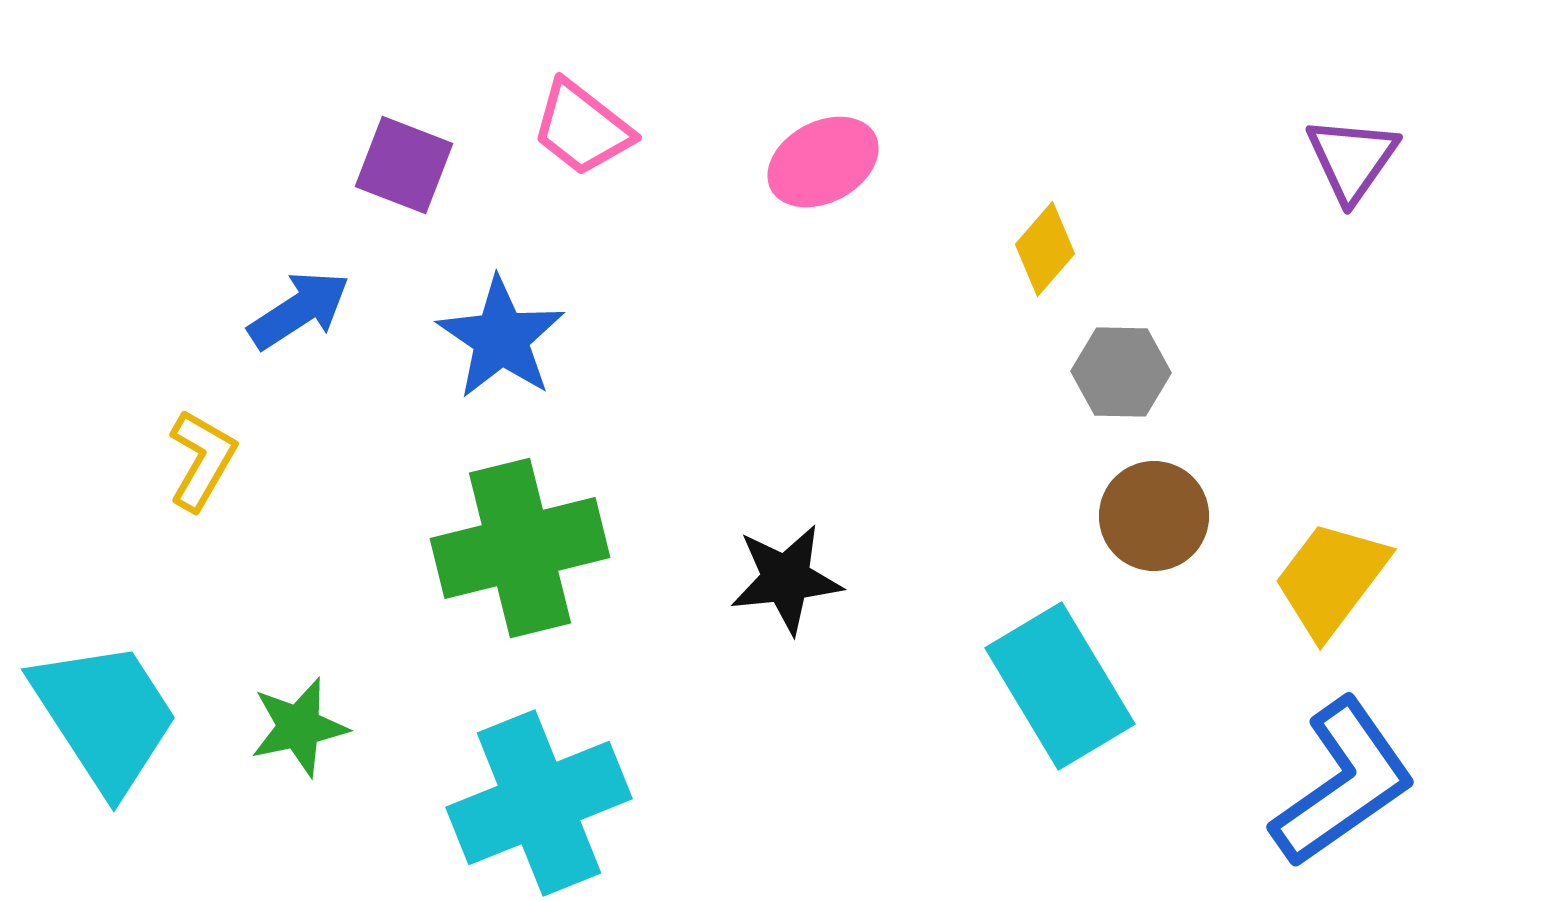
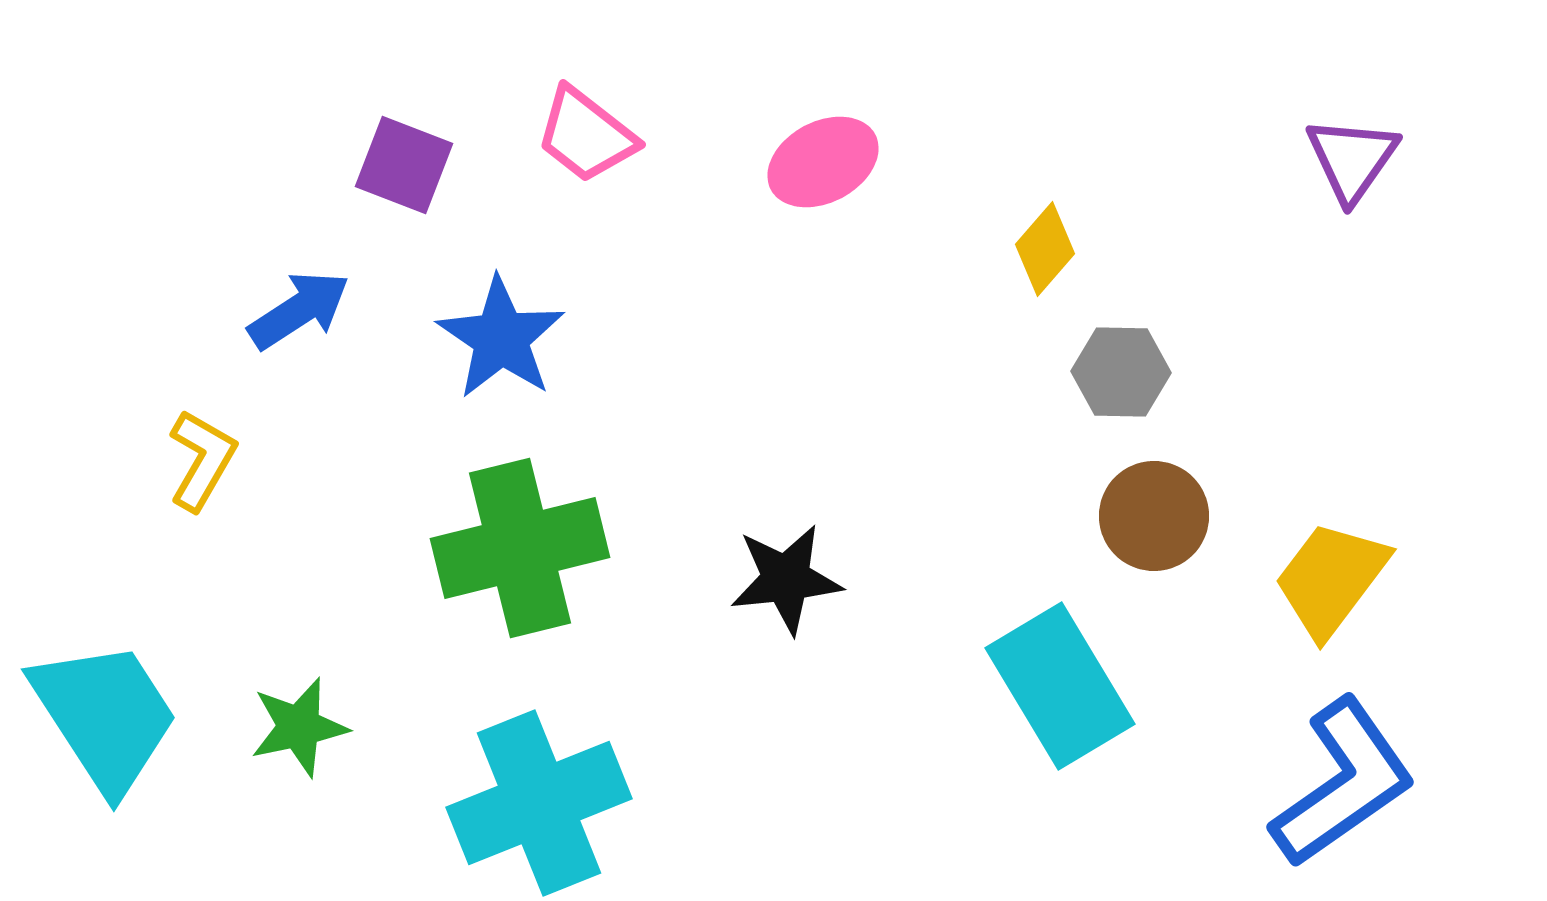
pink trapezoid: moved 4 px right, 7 px down
